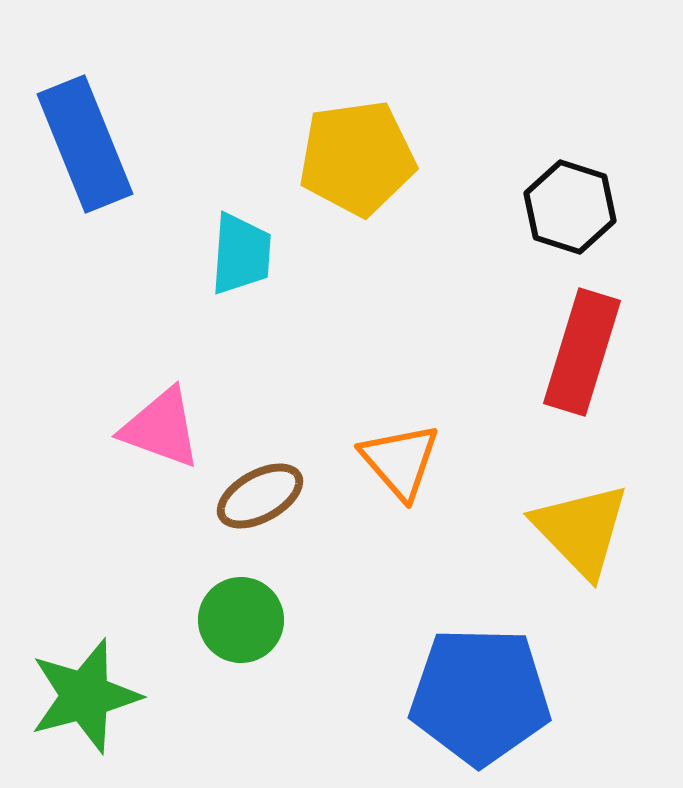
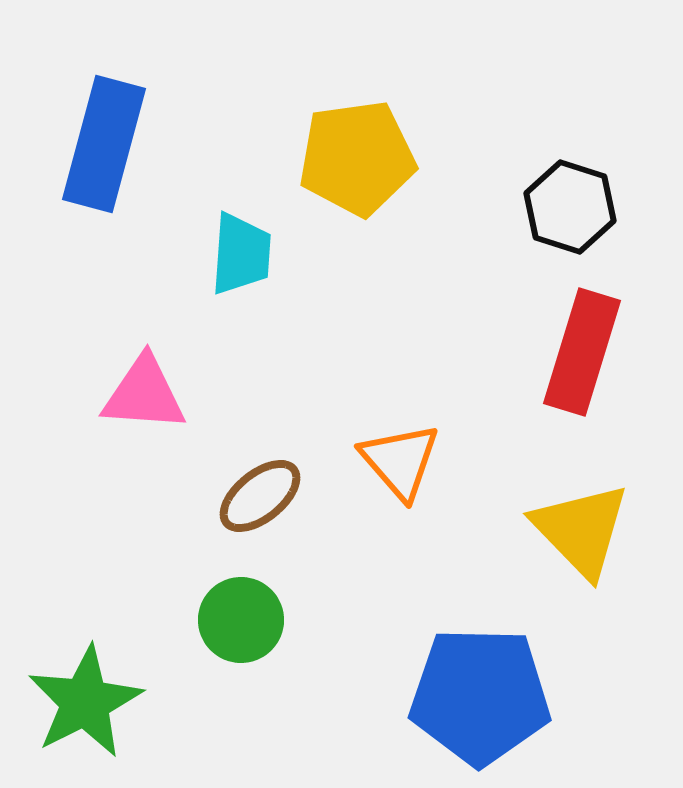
blue rectangle: moved 19 px right; rotated 37 degrees clockwise
pink triangle: moved 17 px left, 34 px up; rotated 16 degrees counterclockwise
brown ellipse: rotated 10 degrees counterclockwise
green star: moved 6 px down; rotated 12 degrees counterclockwise
